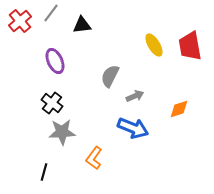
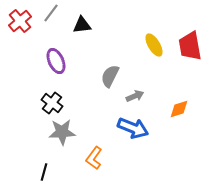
purple ellipse: moved 1 px right
